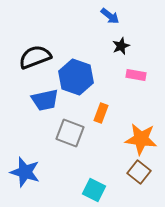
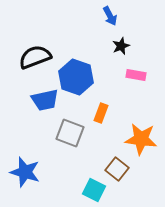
blue arrow: rotated 24 degrees clockwise
brown square: moved 22 px left, 3 px up
